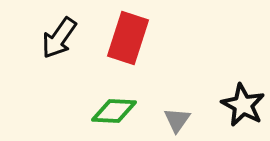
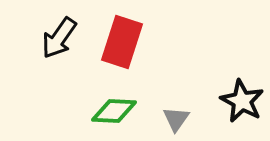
red rectangle: moved 6 px left, 4 px down
black star: moved 1 px left, 4 px up
gray triangle: moved 1 px left, 1 px up
